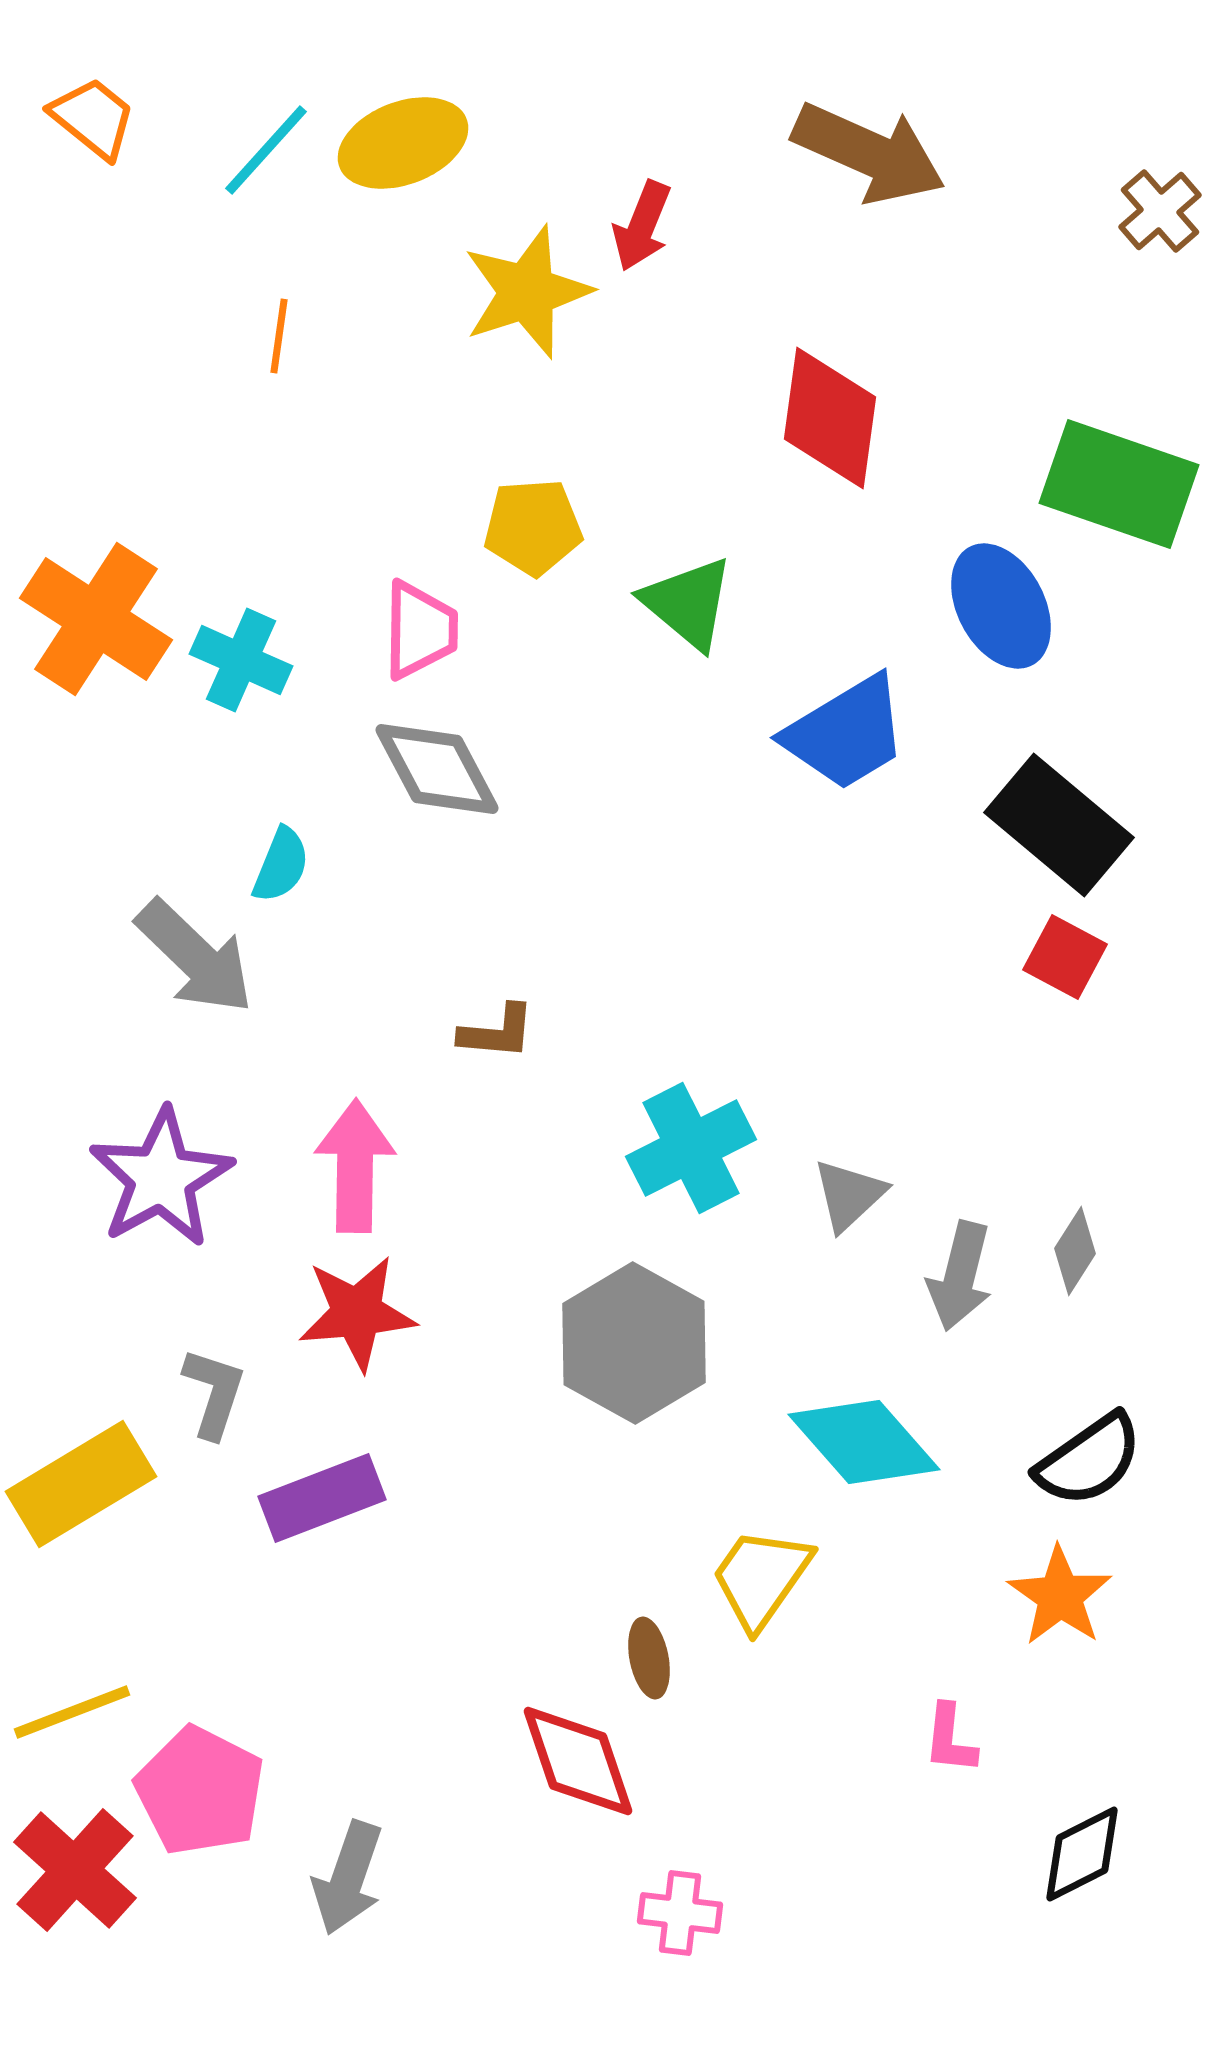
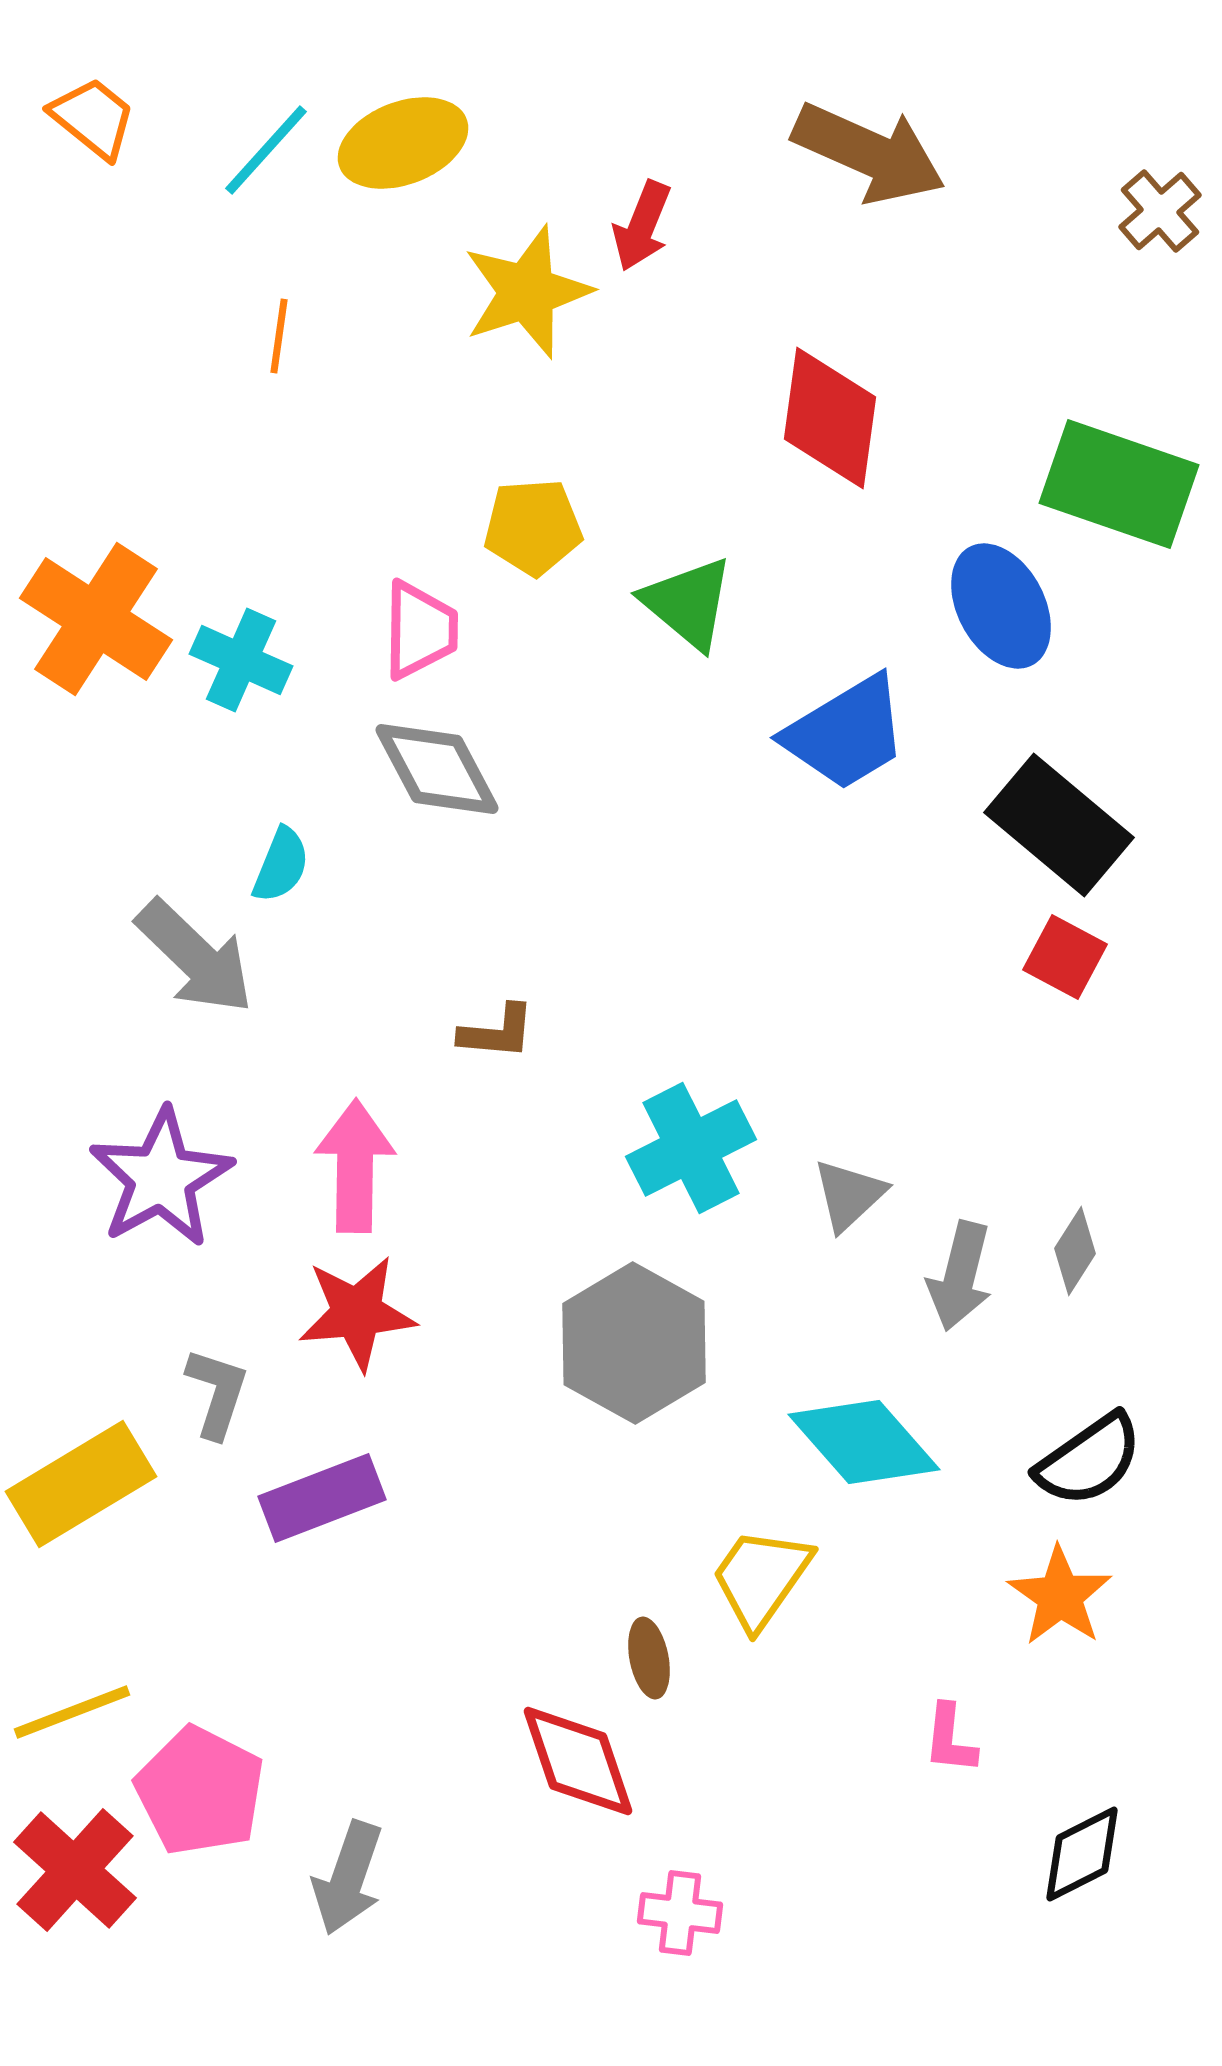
gray L-shape at (214, 1393): moved 3 px right
